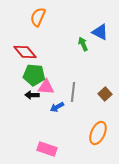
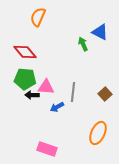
green pentagon: moved 9 px left, 4 px down
